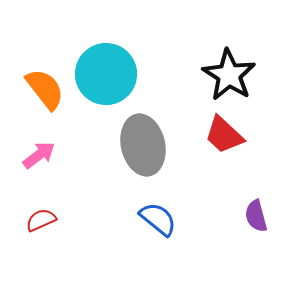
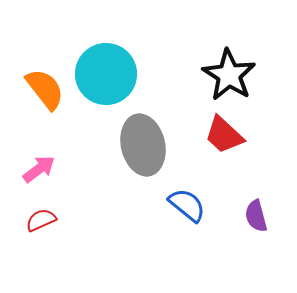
pink arrow: moved 14 px down
blue semicircle: moved 29 px right, 14 px up
